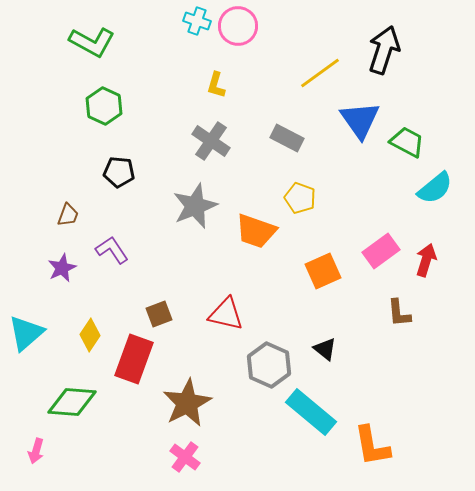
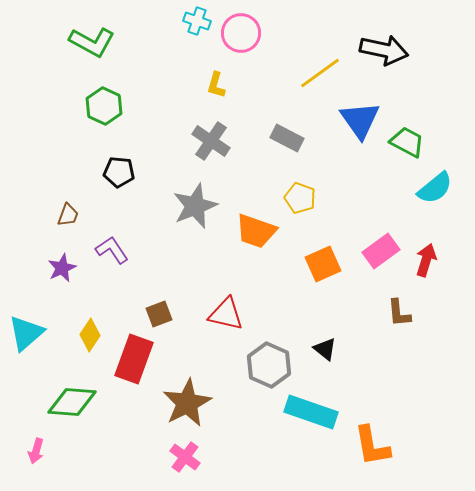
pink circle: moved 3 px right, 7 px down
black arrow: rotated 84 degrees clockwise
orange square: moved 7 px up
cyan rectangle: rotated 21 degrees counterclockwise
